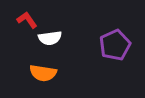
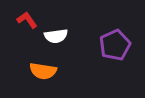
white semicircle: moved 6 px right, 2 px up
orange semicircle: moved 2 px up
